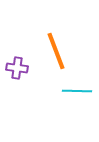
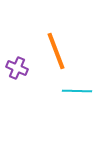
purple cross: rotated 15 degrees clockwise
